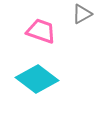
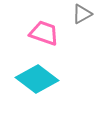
pink trapezoid: moved 3 px right, 2 px down
